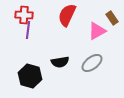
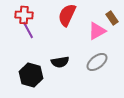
purple line: rotated 36 degrees counterclockwise
gray ellipse: moved 5 px right, 1 px up
black hexagon: moved 1 px right, 1 px up
